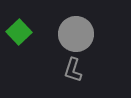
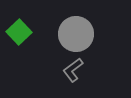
gray L-shape: rotated 35 degrees clockwise
